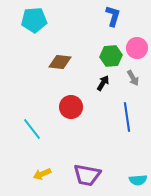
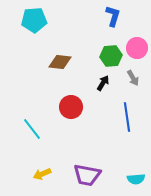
cyan semicircle: moved 2 px left, 1 px up
